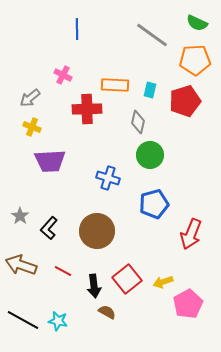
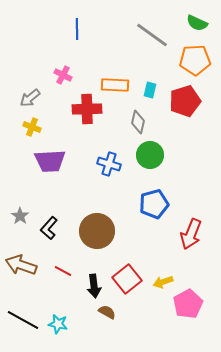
blue cross: moved 1 px right, 14 px up
cyan star: moved 3 px down
